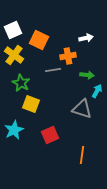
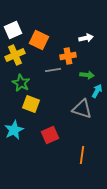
yellow cross: moved 1 px right; rotated 30 degrees clockwise
